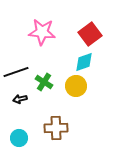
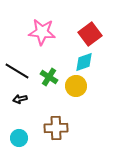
black line: moved 1 px right, 1 px up; rotated 50 degrees clockwise
green cross: moved 5 px right, 5 px up
